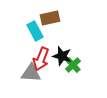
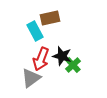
gray triangle: moved 5 px down; rotated 40 degrees counterclockwise
